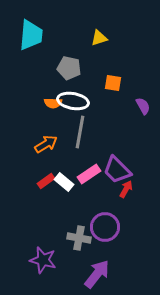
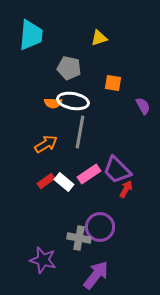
purple circle: moved 5 px left
purple arrow: moved 1 px left, 1 px down
